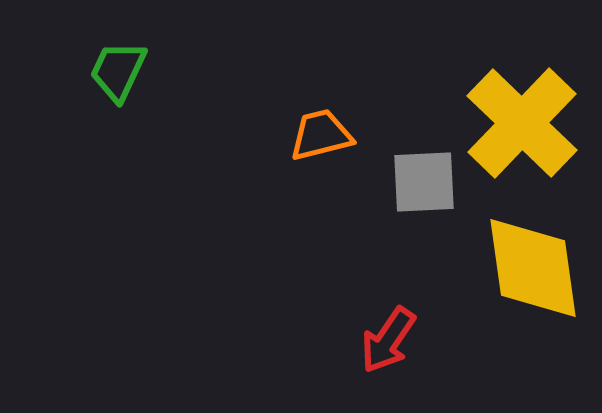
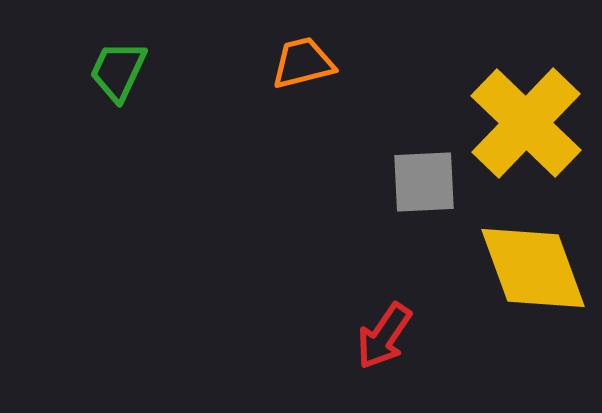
yellow cross: moved 4 px right
orange trapezoid: moved 18 px left, 72 px up
yellow diamond: rotated 12 degrees counterclockwise
red arrow: moved 4 px left, 4 px up
